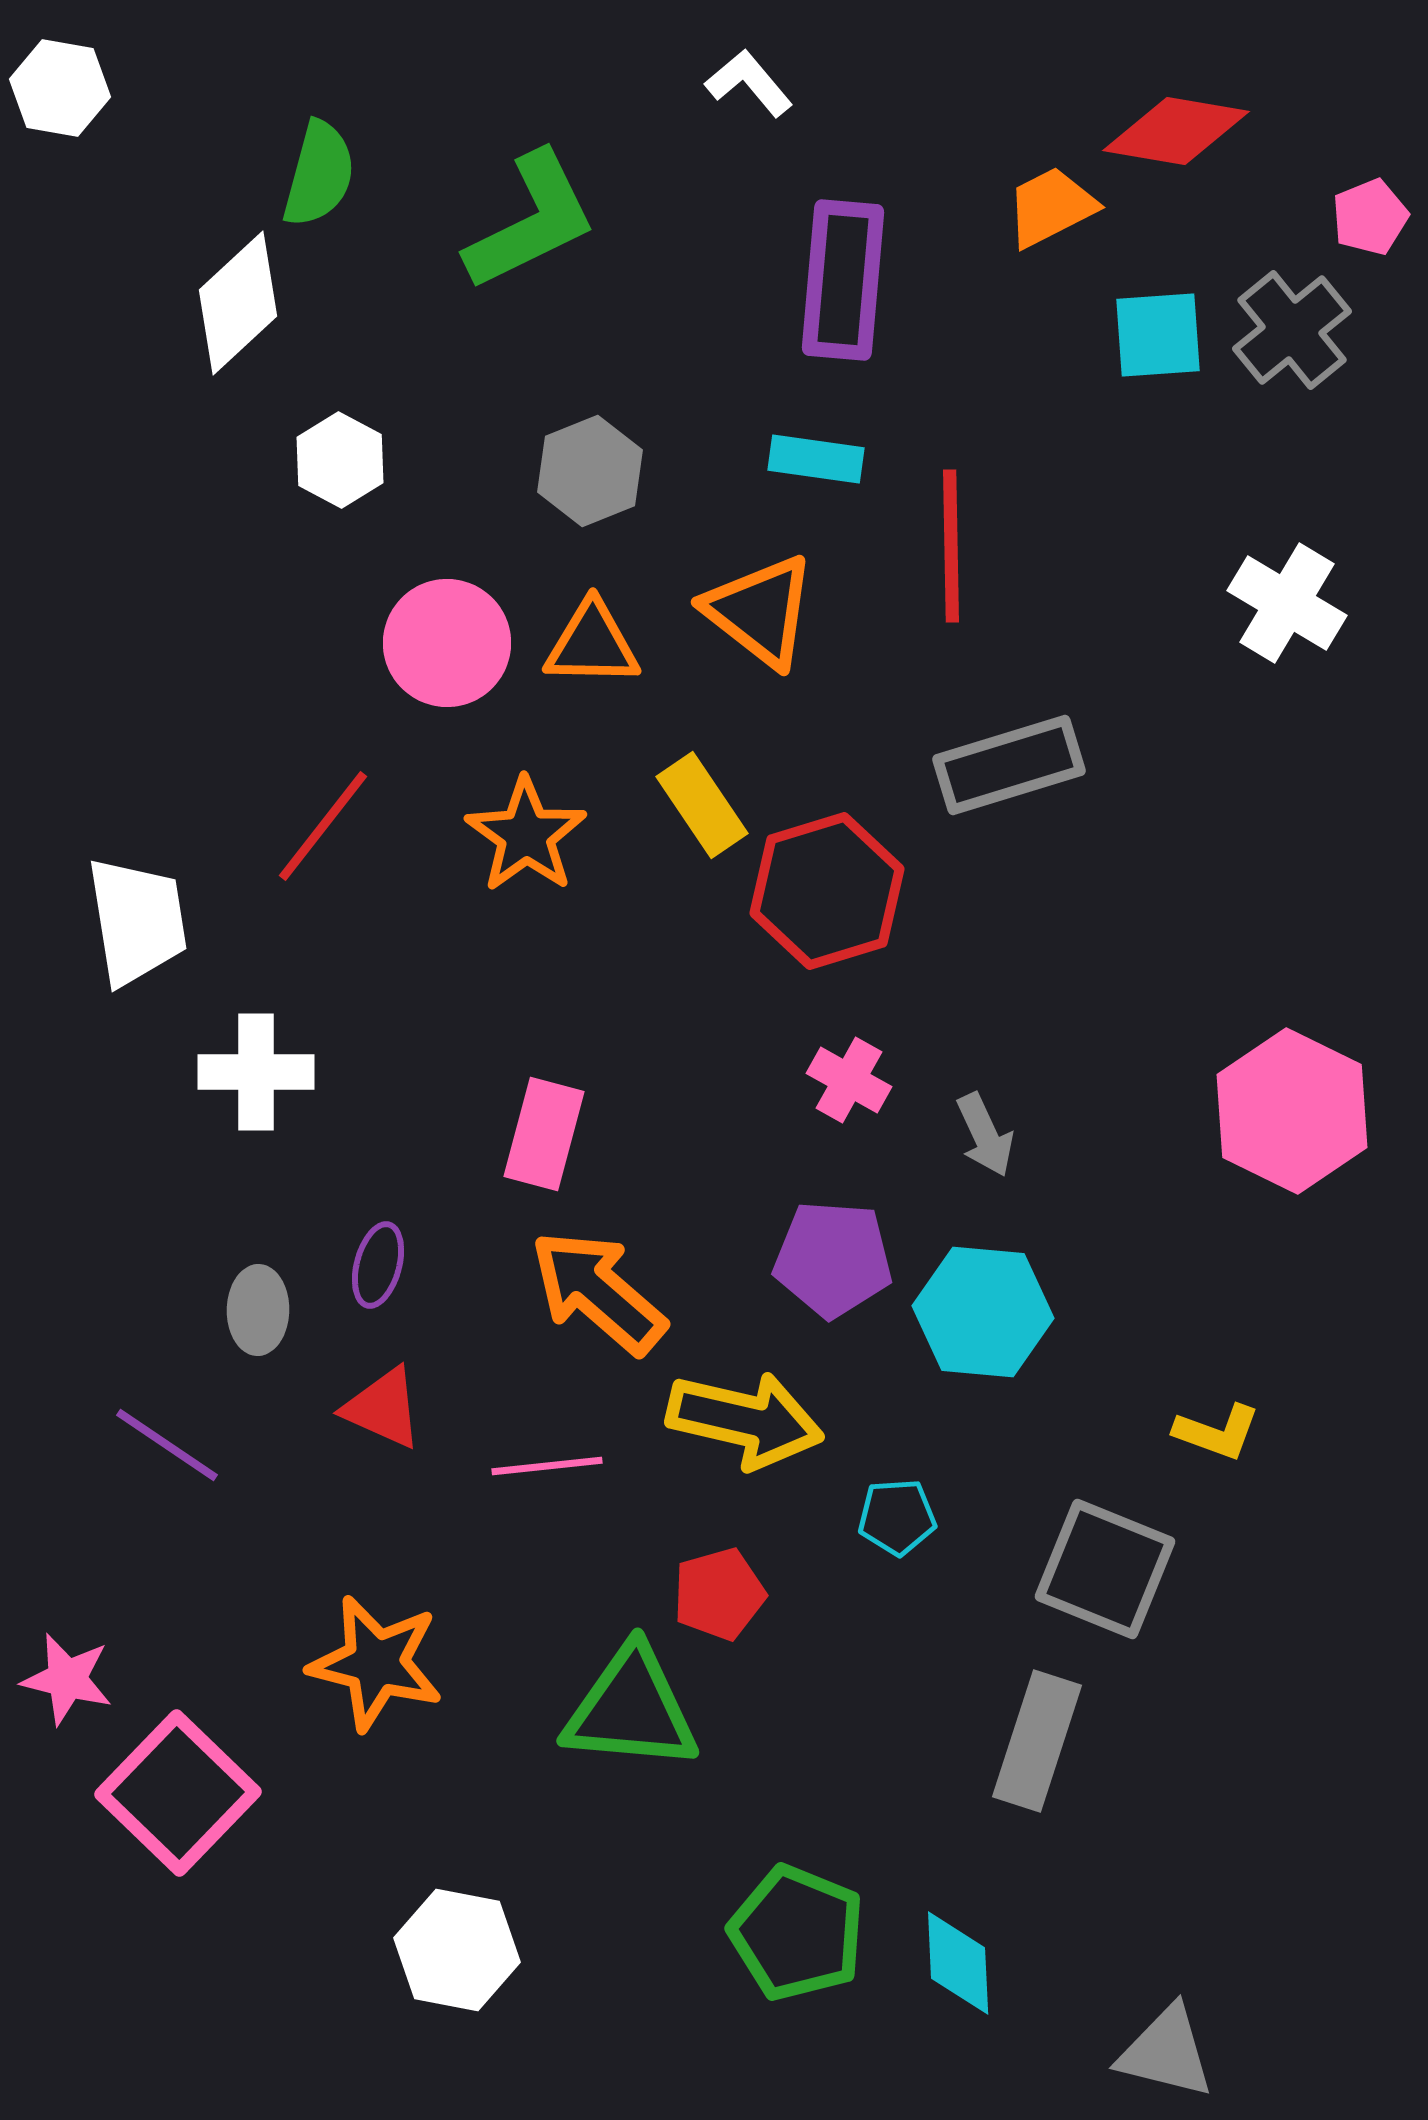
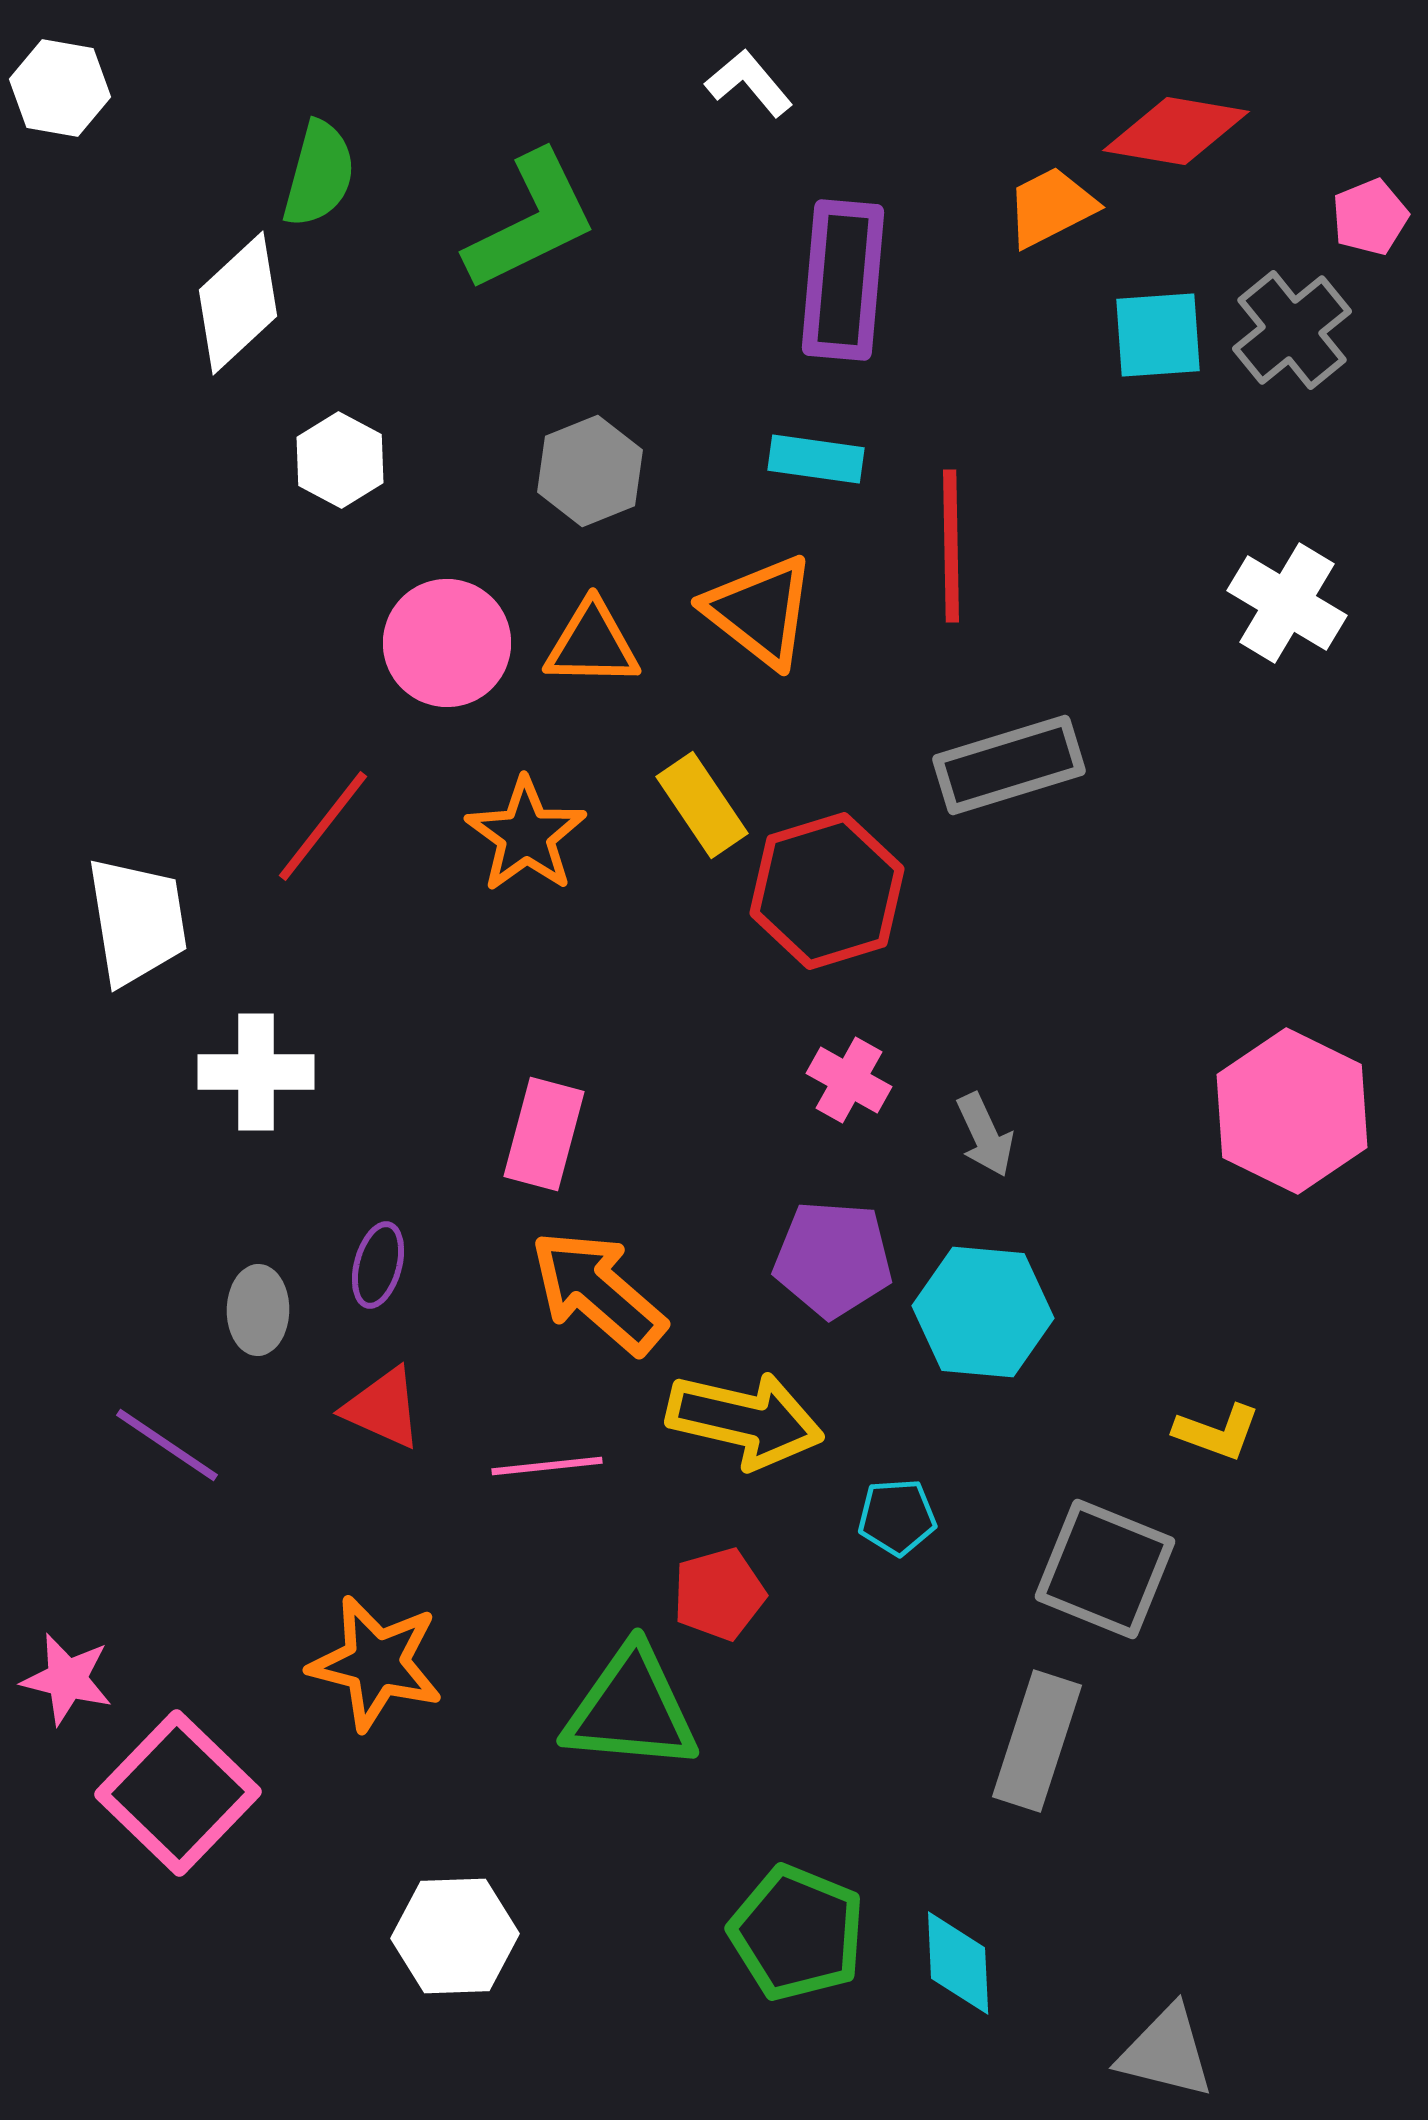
white hexagon at (457, 1950): moved 2 px left, 14 px up; rotated 13 degrees counterclockwise
